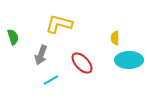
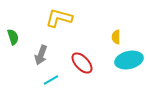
yellow L-shape: moved 6 px up
yellow semicircle: moved 1 px right, 1 px up
cyan ellipse: rotated 12 degrees counterclockwise
